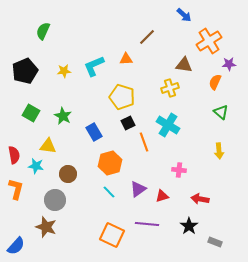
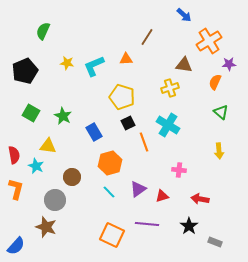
brown line: rotated 12 degrees counterclockwise
yellow star: moved 3 px right, 8 px up; rotated 16 degrees clockwise
cyan star: rotated 14 degrees clockwise
brown circle: moved 4 px right, 3 px down
